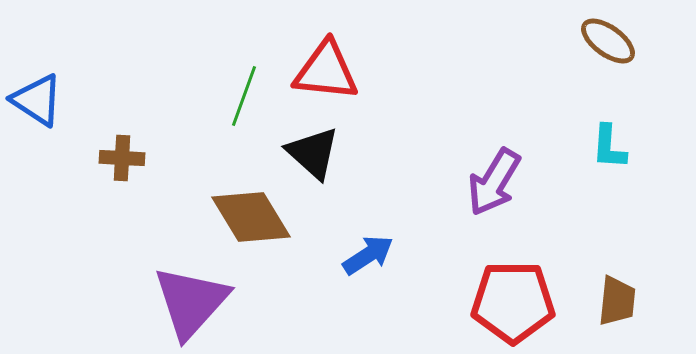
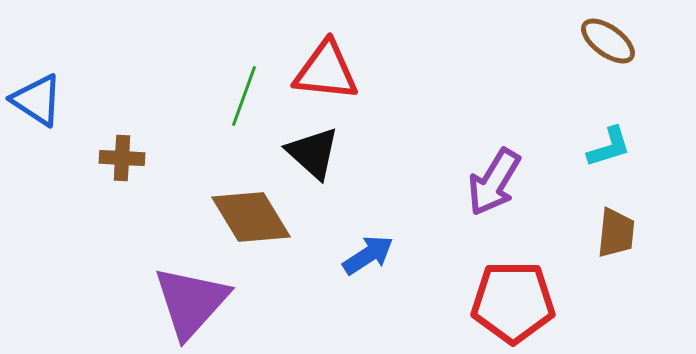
cyan L-shape: rotated 111 degrees counterclockwise
brown trapezoid: moved 1 px left, 68 px up
